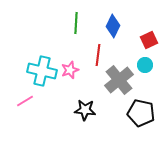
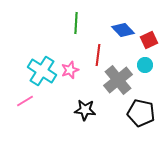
blue diamond: moved 10 px right, 4 px down; rotated 70 degrees counterclockwise
cyan cross: rotated 20 degrees clockwise
gray cross: moved 1 px left
